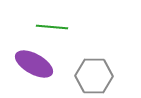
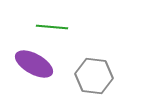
gray hexagon: rotated 6 degrees clockwise
